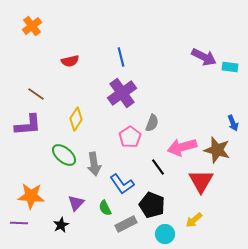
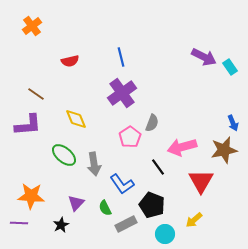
cyan rectangle: rotated 49 degrees clockwise
yellow diamond: rotated 55 degrees counterclockwise
brown star: moved 7 px right; rotated 28 degrees counterclockwise
